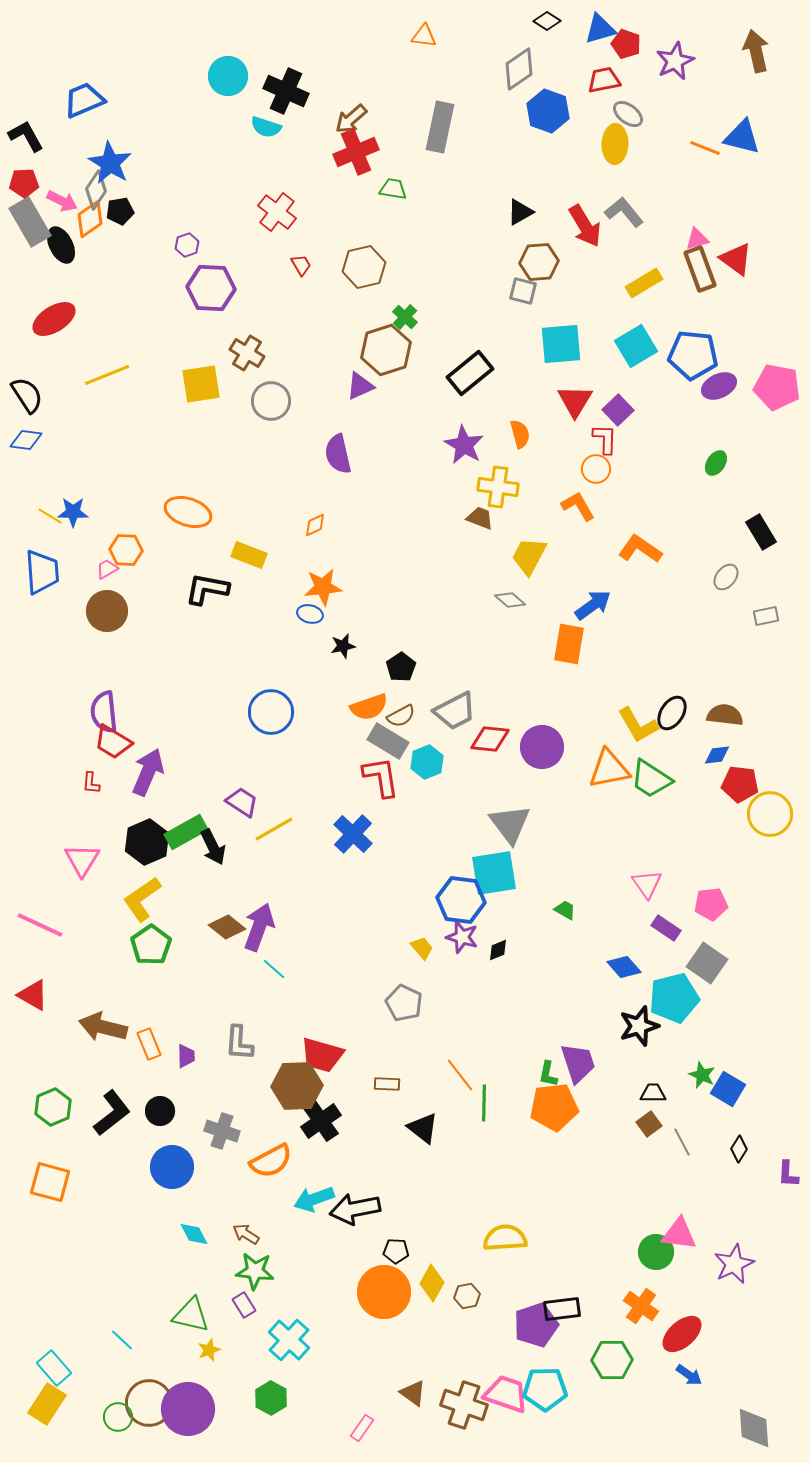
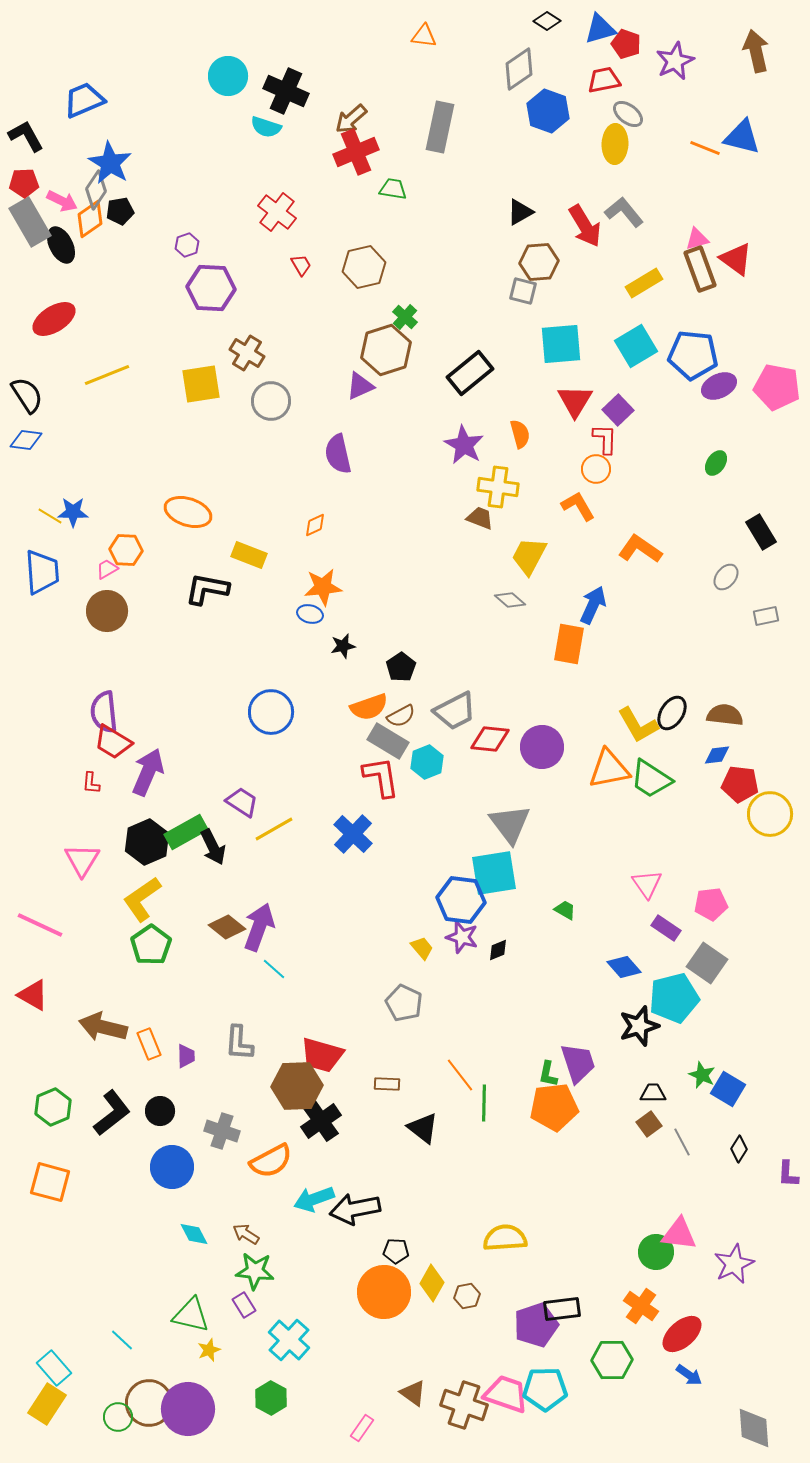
blue arrow at (593, 605): rotated 30 degrees counterclockwise
